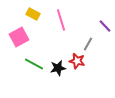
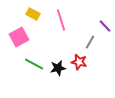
gray line: moved 2 px right, 2 px up
red star: moved 2 px right, 1 px down
